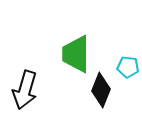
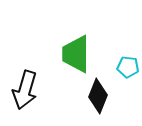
black diamond: moved 3 px left, 6 px down
